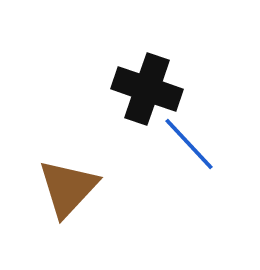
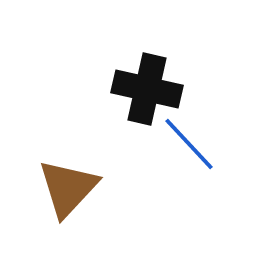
black cross: rotated 6 degrees counterclockwise
